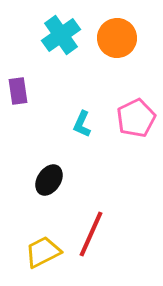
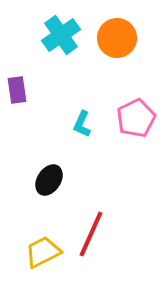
purple rectangle: moved 1 px left, 1 px up
